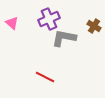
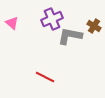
purple cross: moved 3 px right
gray L-shape: moved 6 px right, 2 px up
